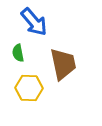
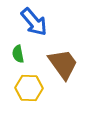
green semicircle: moved 1 px down
brown trapezoid: rotated 24 degrees counterclockwise
